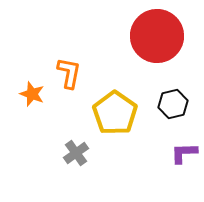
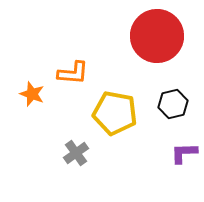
orange L-shape: moved 4 px right; rotated 84 degrees clockwise
yellow pentagon: rotated 24 degrees counterclockwise
